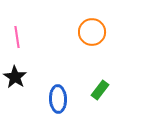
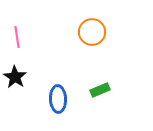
green rectangle: rotated 30 degrees clockwise
